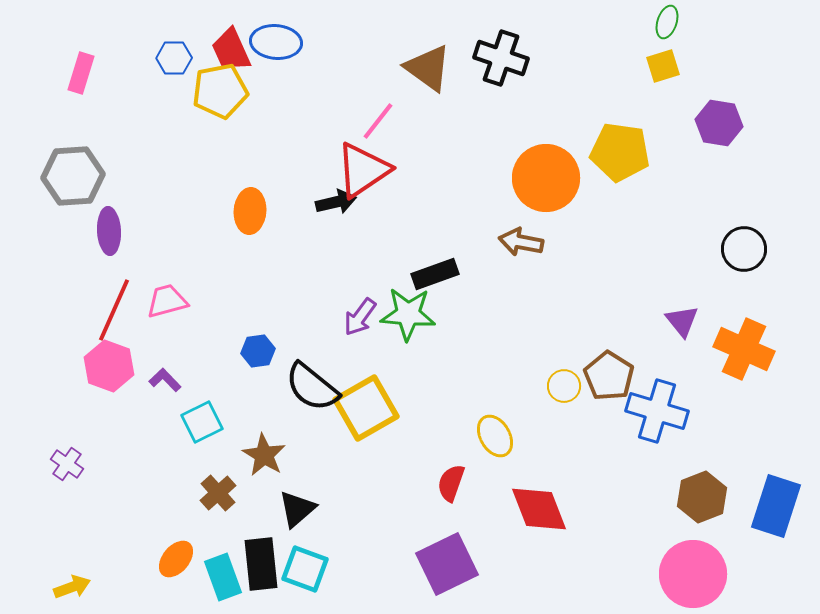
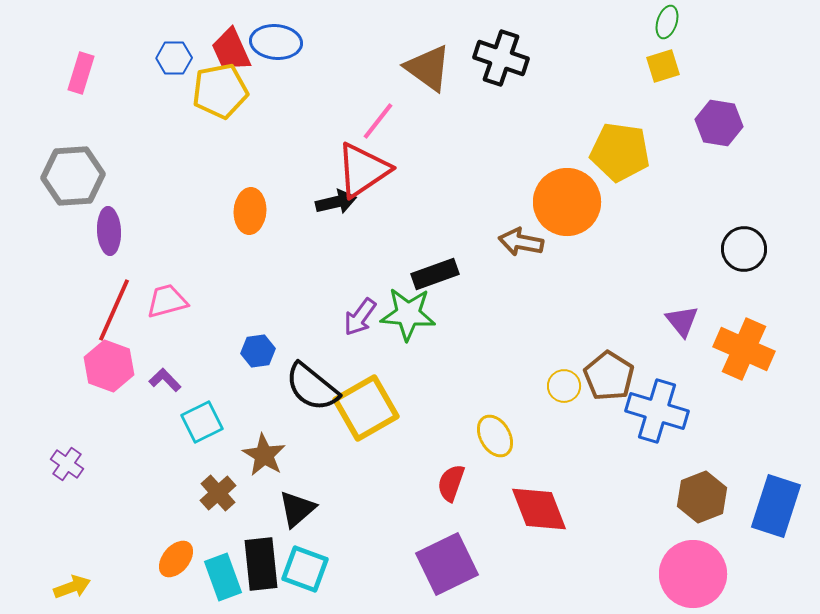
orange circle at (546, 178): moved 21 px right, 24 px down
